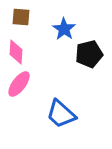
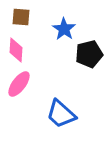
pink diamond: moved 2 px up
